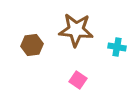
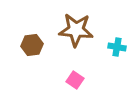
pink square: moved 3 px left
